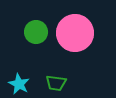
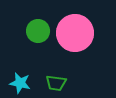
green circle: moved 2 px right, 1 px up
cyan star: moved 1 px right, 1 px up; rotated 15 degrees counterclockwise
